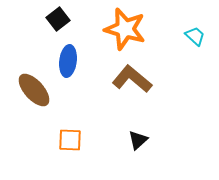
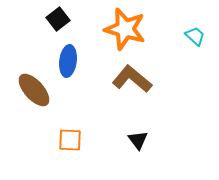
black triangle: rotated 25 degrees counterclockwise
